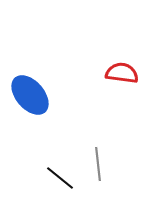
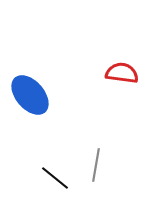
gray line: moved 2 px left, 1 px down; rotated 16 degrees clockwise
black line: moved 5 px left
